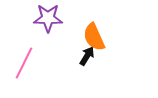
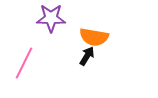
purple star: moved 3 px right
orange semicircle: rotated 56 degrees counterclockwise
